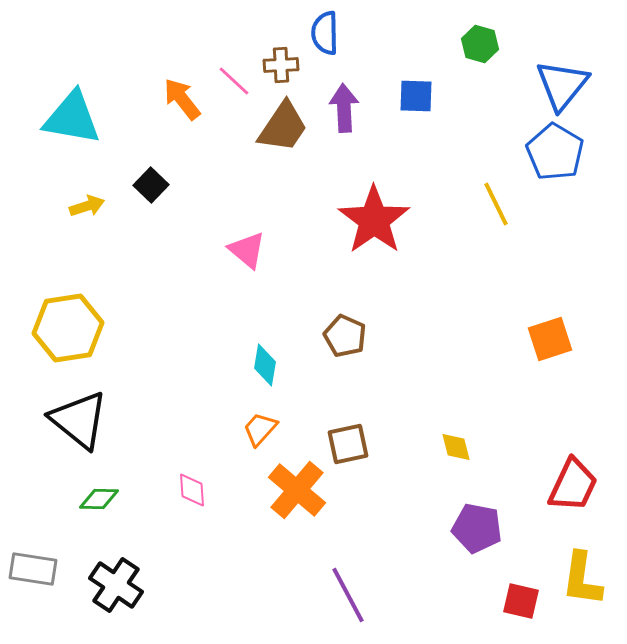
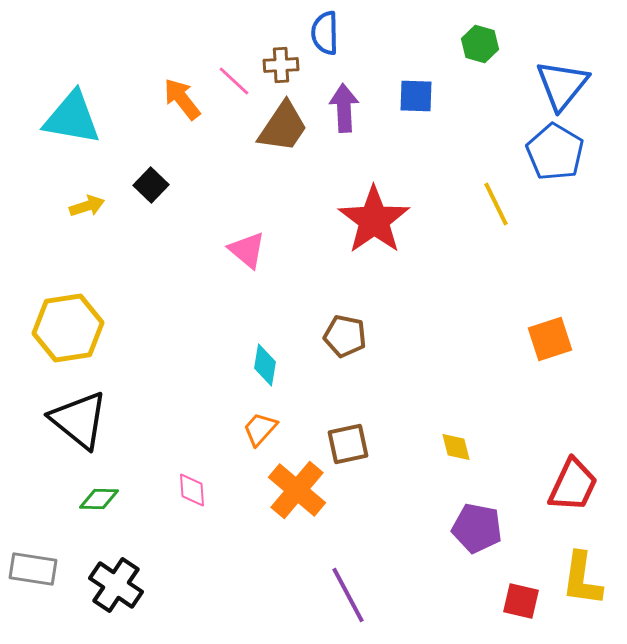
brown pentagon: rotated 12 degrees counterclockwise
